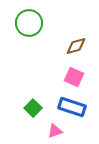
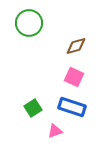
green square: rotated 12 degrees clockwise
